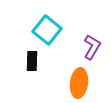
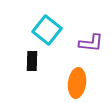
purple L-shape: moved 1 px left, 4 px up; rotated 65 degrees clockwise
orange ellipse: moved 2 px left
